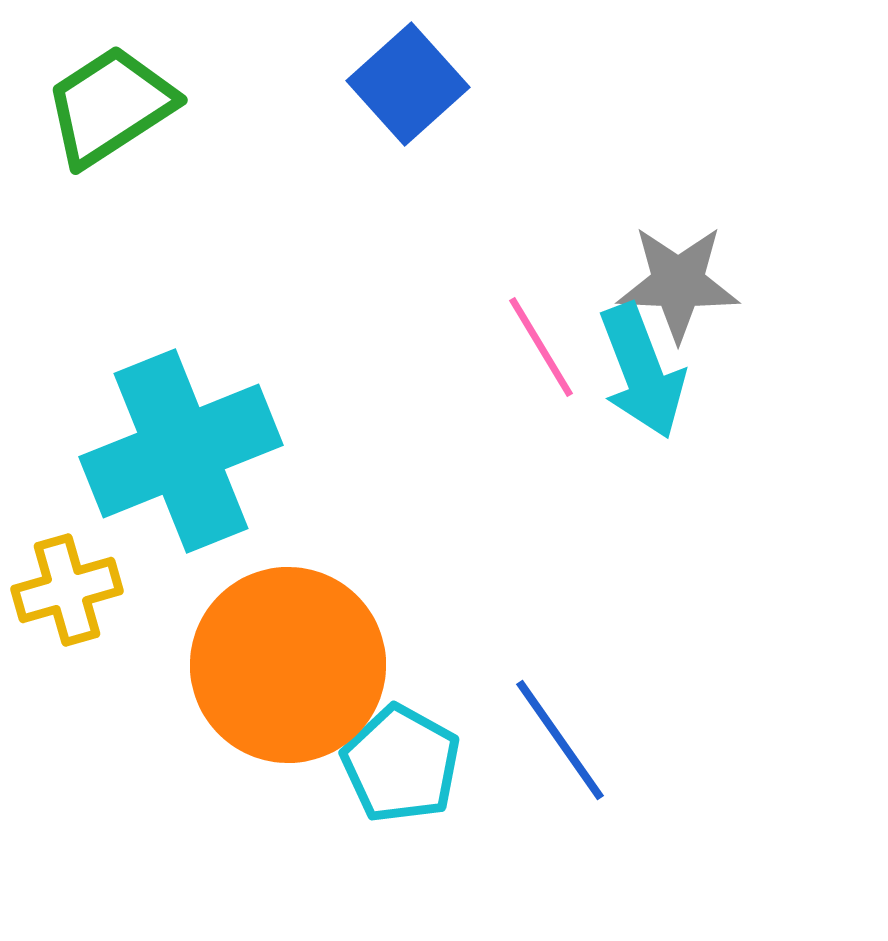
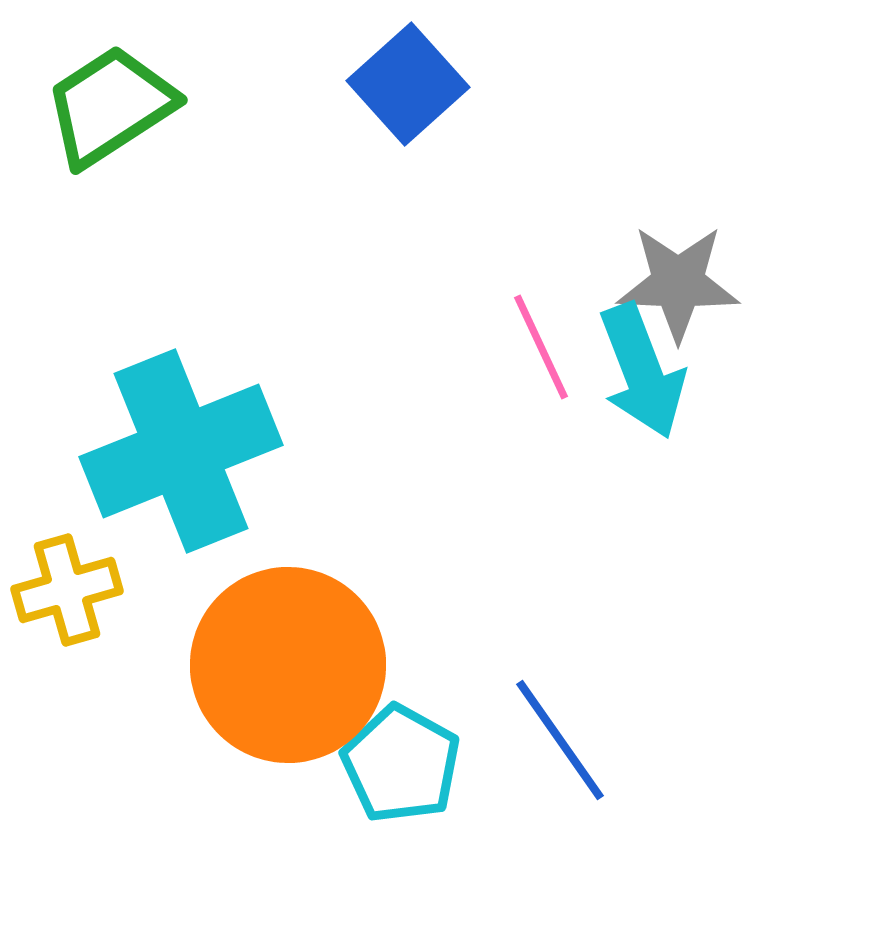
pink line: rotated 6 degrees clockwise
